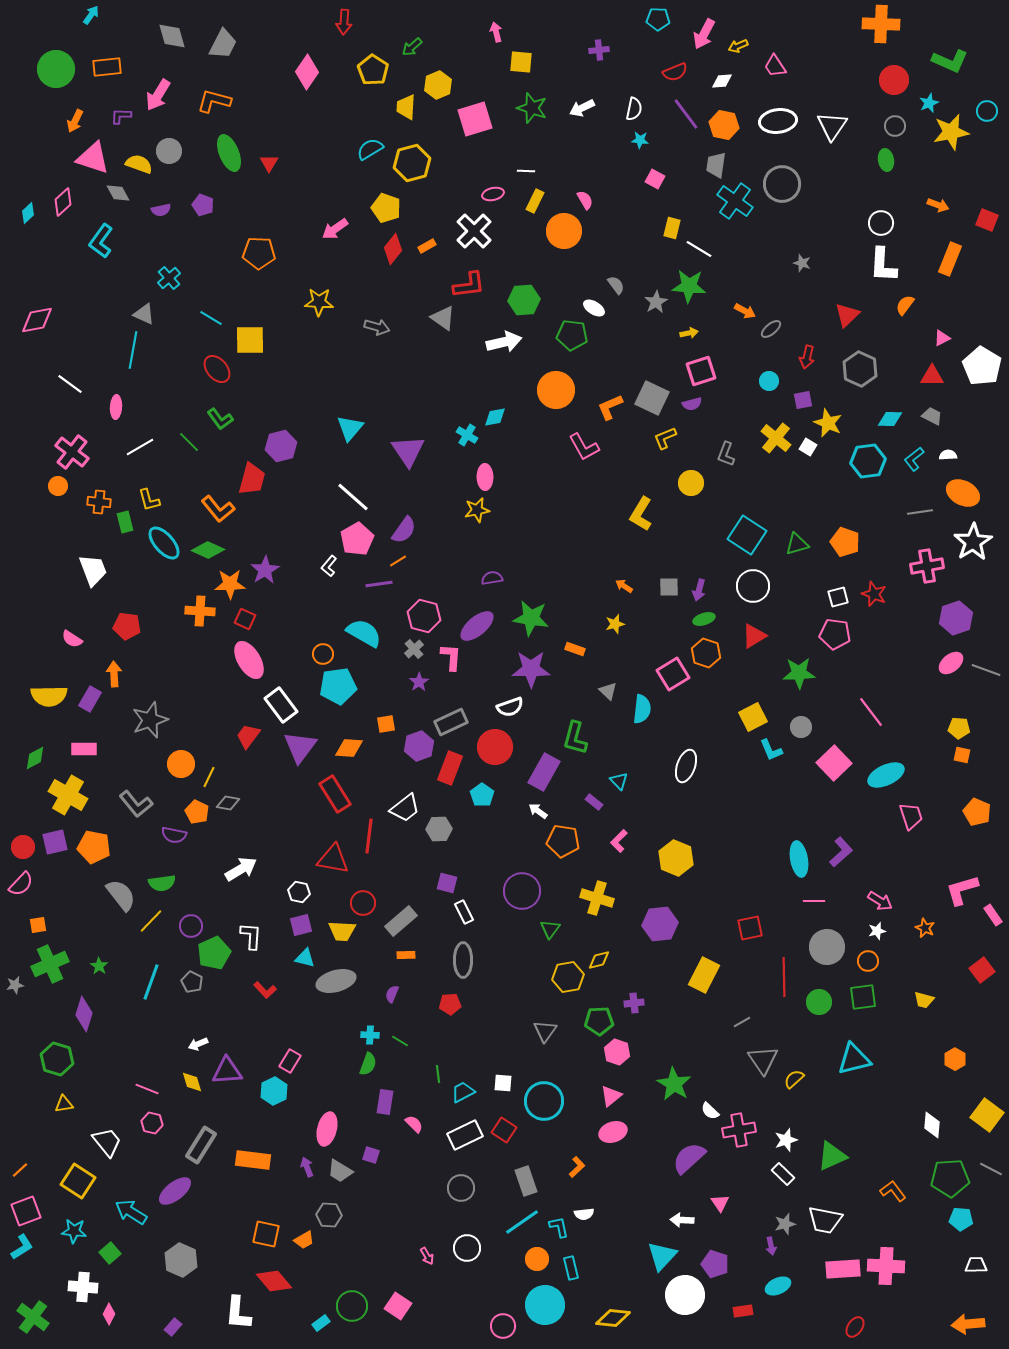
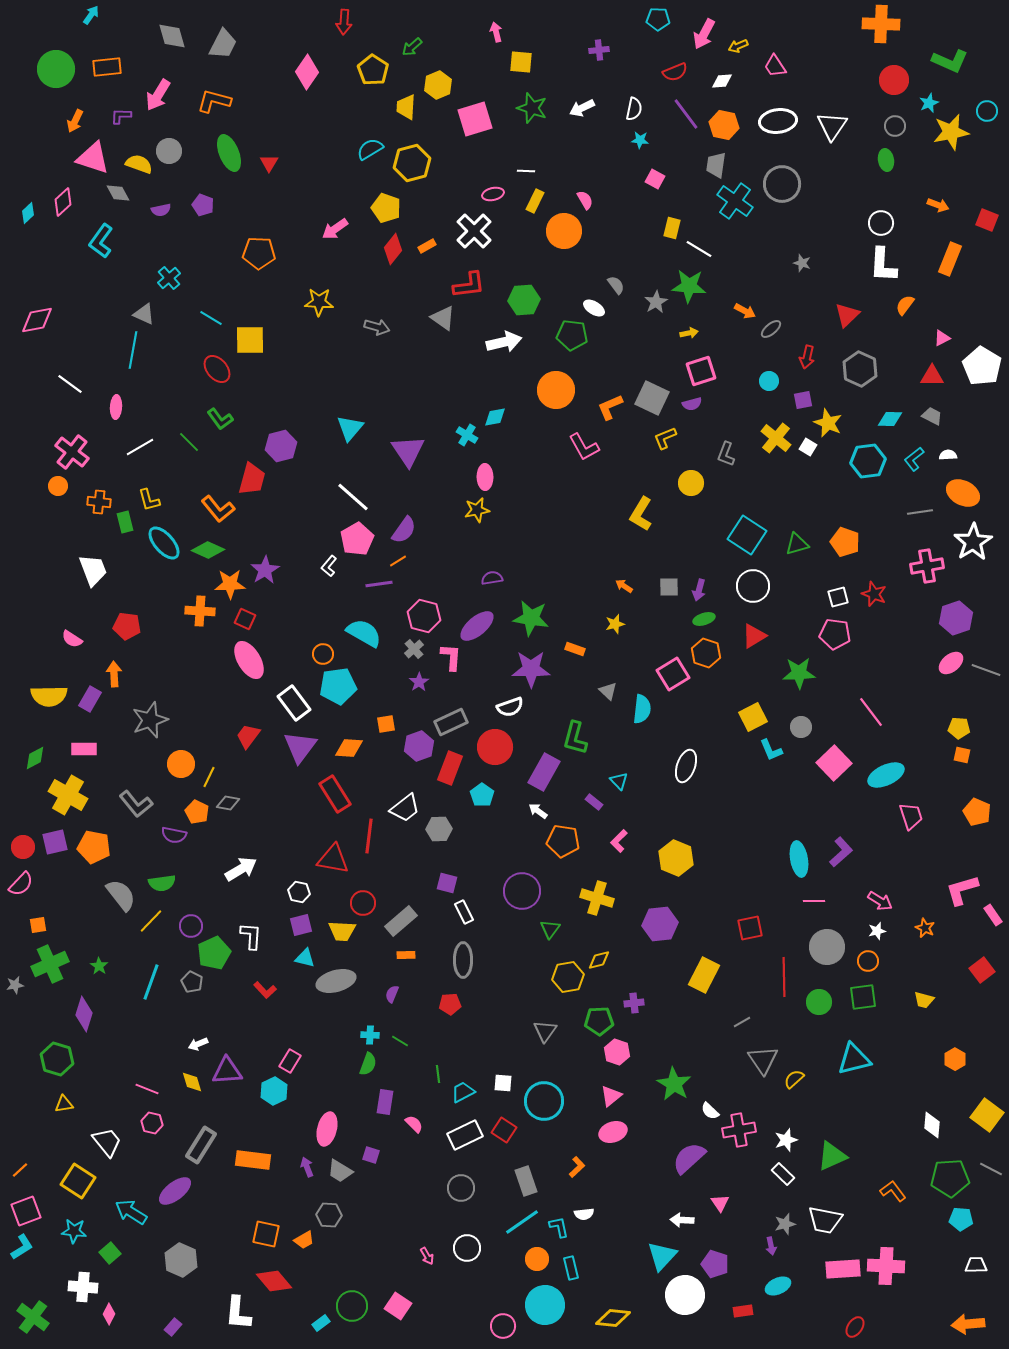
white rectangle at (281, 705): moved 13 px right, 2 px up
